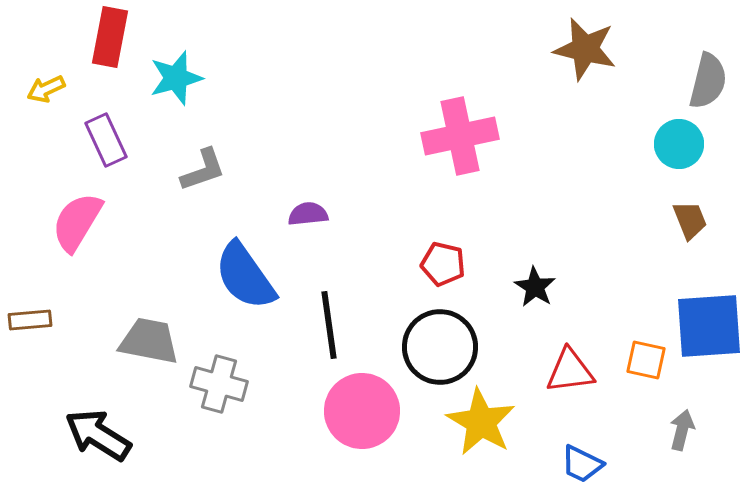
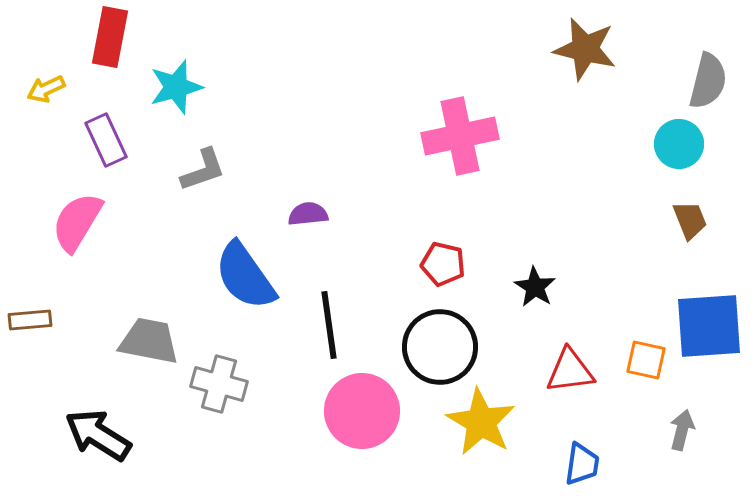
cyan star: moved 9 px down
blue trapezoid: rotated 108 degrees counterclockwise
